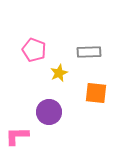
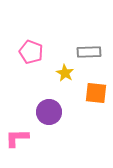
pink pentagon: moved 3 px left, 2 px down
yellow star: moved 6 px right; rotated 18 degrees counterclockwise
pink L-shape: moved 2 px down
